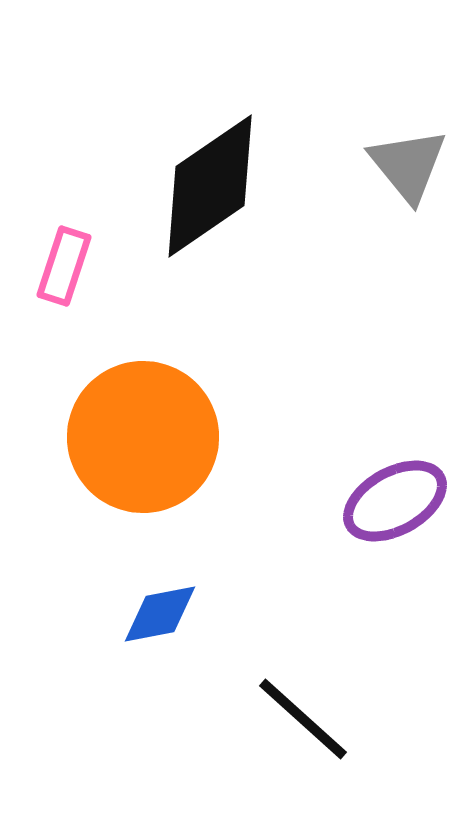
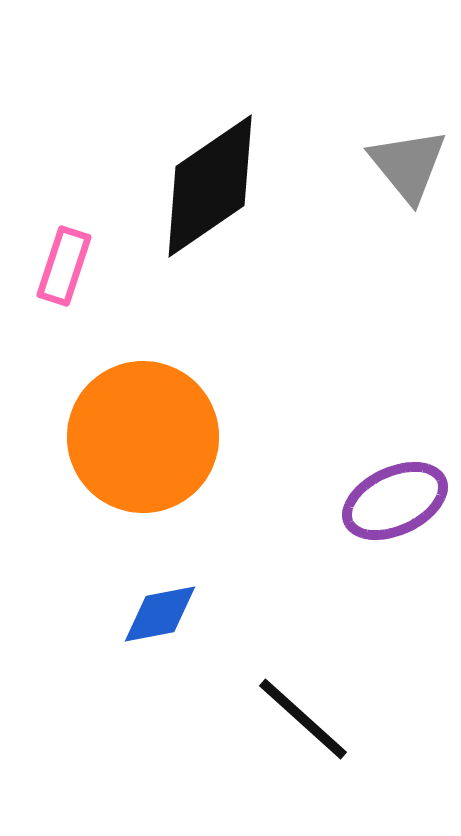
purple ellipse: rotated 4 degrees clockwise
